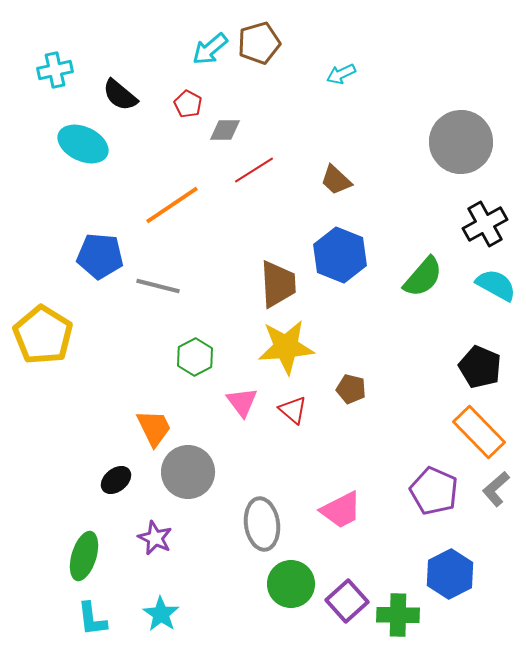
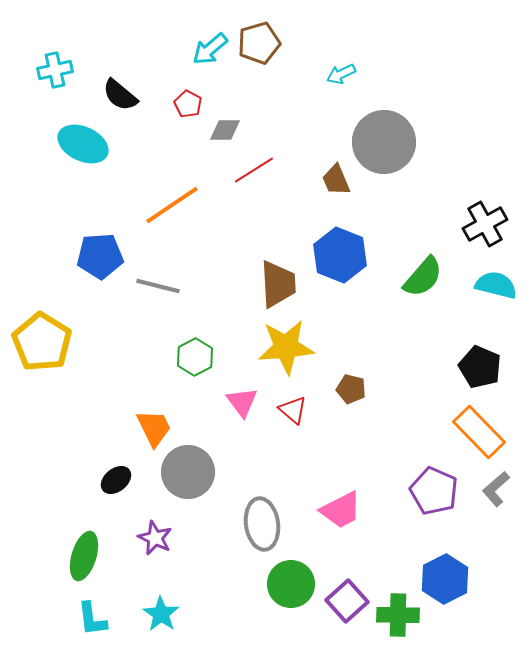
gray circle at (461, 142): moved 77 px left
brown trapezoid at (336, 180): rotated 24 degrees clockwise
blue pentagon at (100, 256): rotated 9 degrees counterclockwise
cyan semicircle at (496, 285): rotated 15 degrees counterclockwise
yellow pentagon at (43, 335): moved 1 px left, 7 px down
blue hexagon at (450, 574): moved 5 px left, 5 px down
